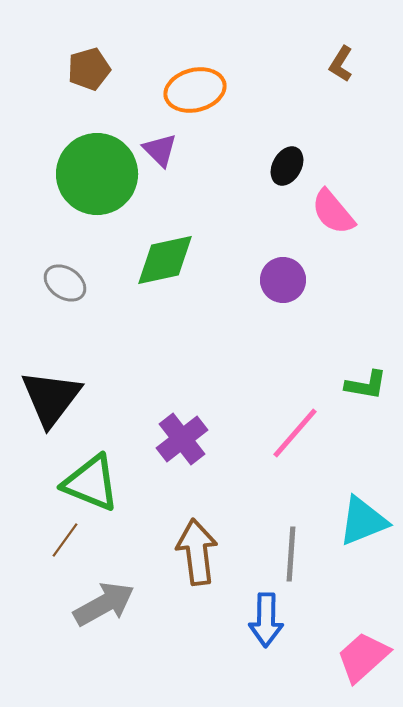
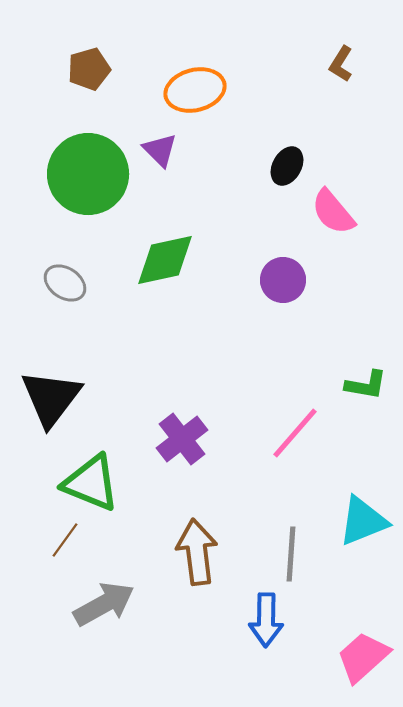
green circle: moved 9 px left
